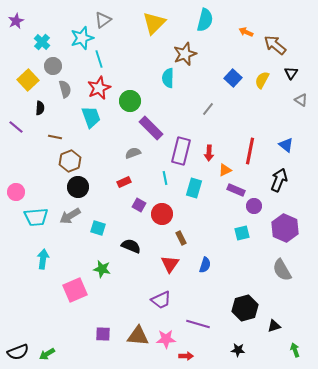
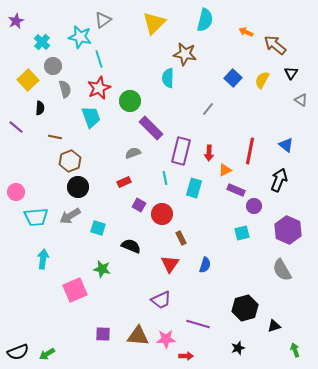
cyan star at (82, 38): moved 2 px left, 1 px up; rotated 30 degrees clockwise
brown star at (185, 54): rotated 30 degrees clockwise
purple hexagon at (285, 228): moved 3 px right, 2 px down
black star at (238, 350): moved 2 px up; rotated 24 degrees counterclockwise
